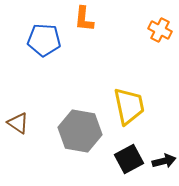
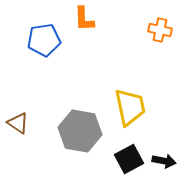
orange L-shape: rotated 8 degrees counterclockwise
orange cross: rotated 15 degrees counterclockwise
blue pentagon: rotated 12 degrees counterclockwise
yellow trapezoid: moved 1 px right, 1 px down
black arrow: rotated 25 degrees clockwise
